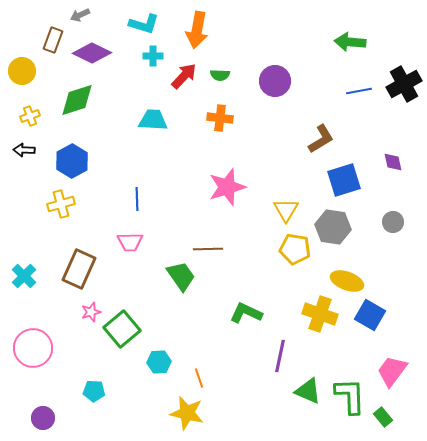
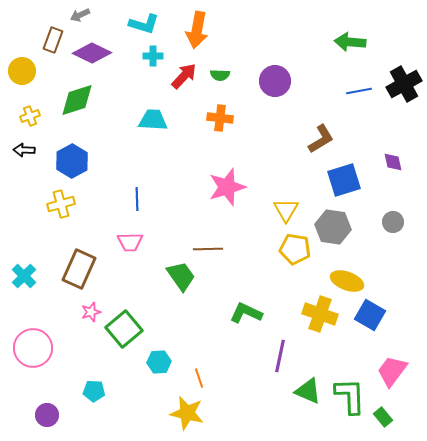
green square at (122, 329): moved 2 px right
purple circle at (43, 418): moved 4 px right, 3 px up
